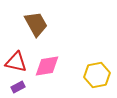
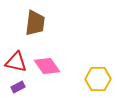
brown trapezoid: moved 1 px left, 1 px up; rotated 36 degrees clockwise
pink diamond: rotated 64 degrees clockwise
yellow hexagon: moved 1 px right, 4 px down; rotated 10 degrees clockwise
